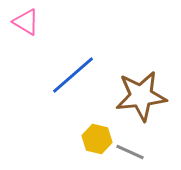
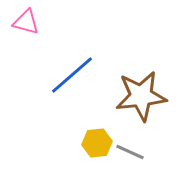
pink triangle: rotated 16 degrees counterclockwise
blue line: moved 1 px left
yellow hexagon: moved 4 px down; rotated 20 degrees counterclockwise
